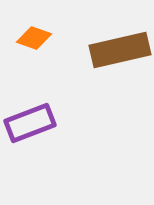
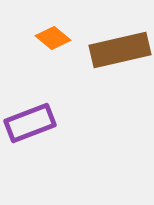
orange diamond: moved 19 px right; rotated 20 degrees clockwise
